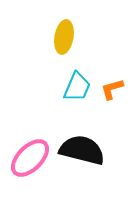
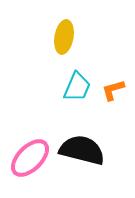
orange L-shape: moved 1 px right, 1 px down
